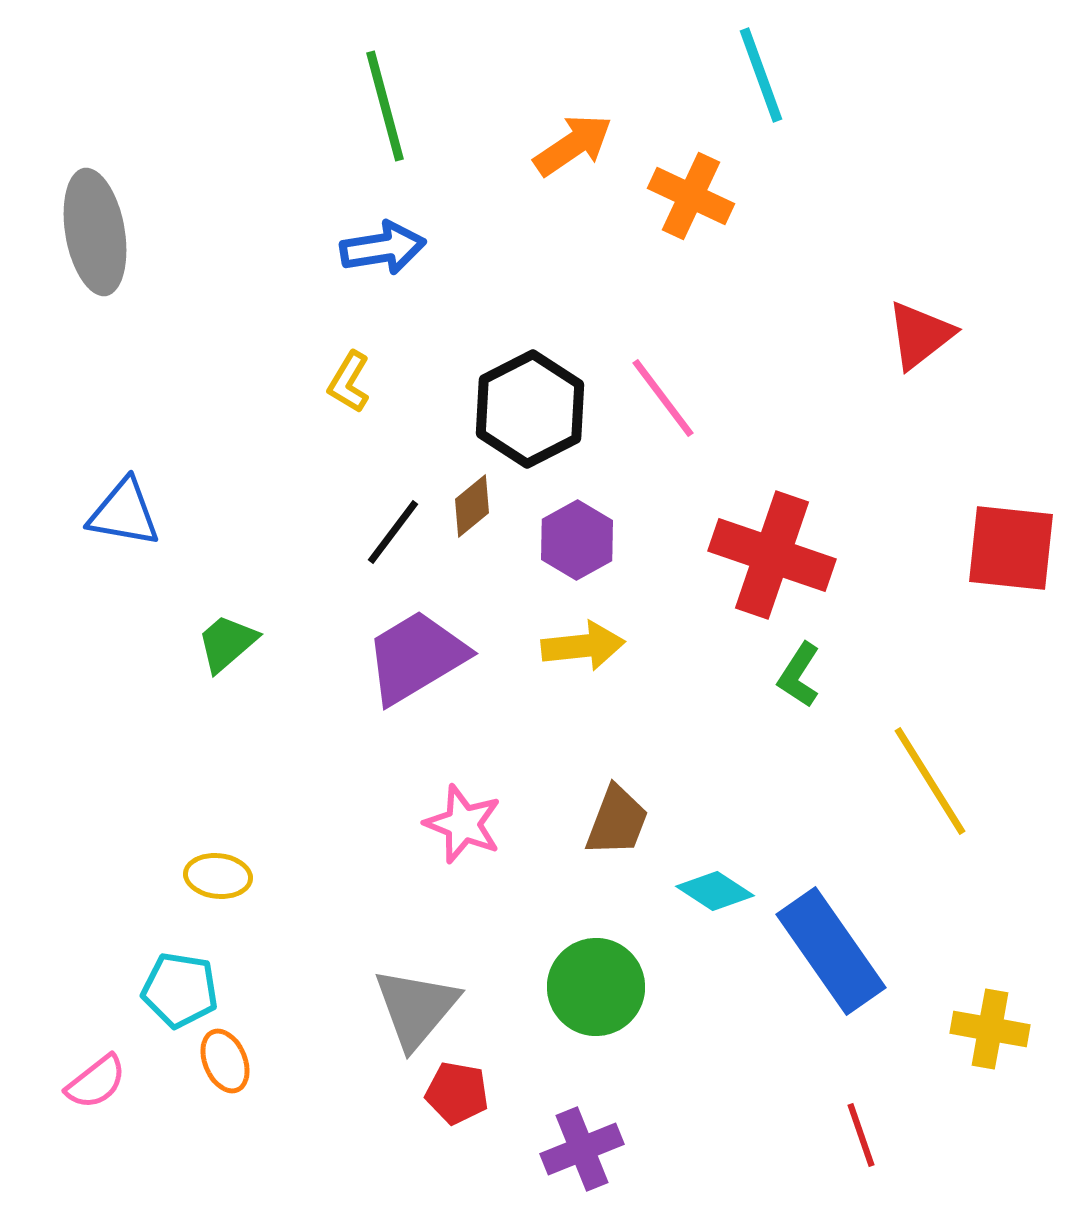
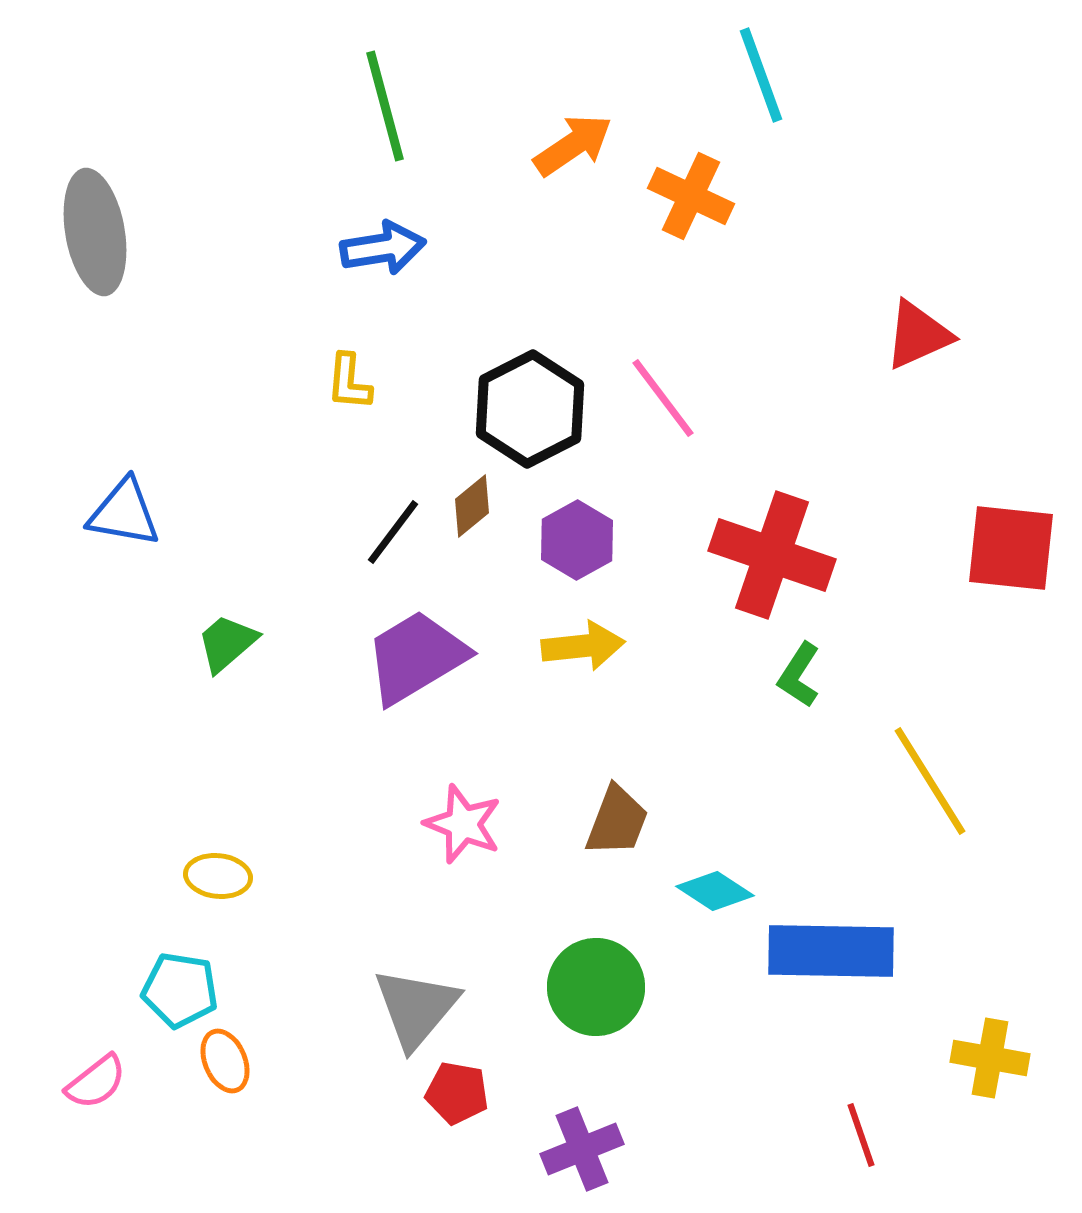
red triangle: moved 2 px left; rotated 14 degrees clockwise
yellow L-shape: rotated 26 degrees counterclockwise
blue rectangle: rotated 54 degrees counterclockwise
yellow cross: moved 29 px down
